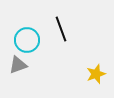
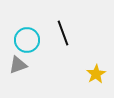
black line: moved 2 px right, 4 px down
yellow star: rotated 12 degrees counterclockwise
